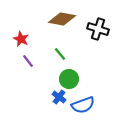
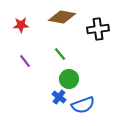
brown diamond: moved 2 px up
black cross: rotated 25 degrees counterclockwise
red star: moved 14 px up; rotated 28 degrees counterclockwise
purple line: moved 3 px left
